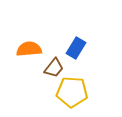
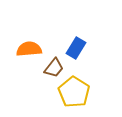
yellow pentagon: moved 2 px right; rotated 28 degrees clockwise
